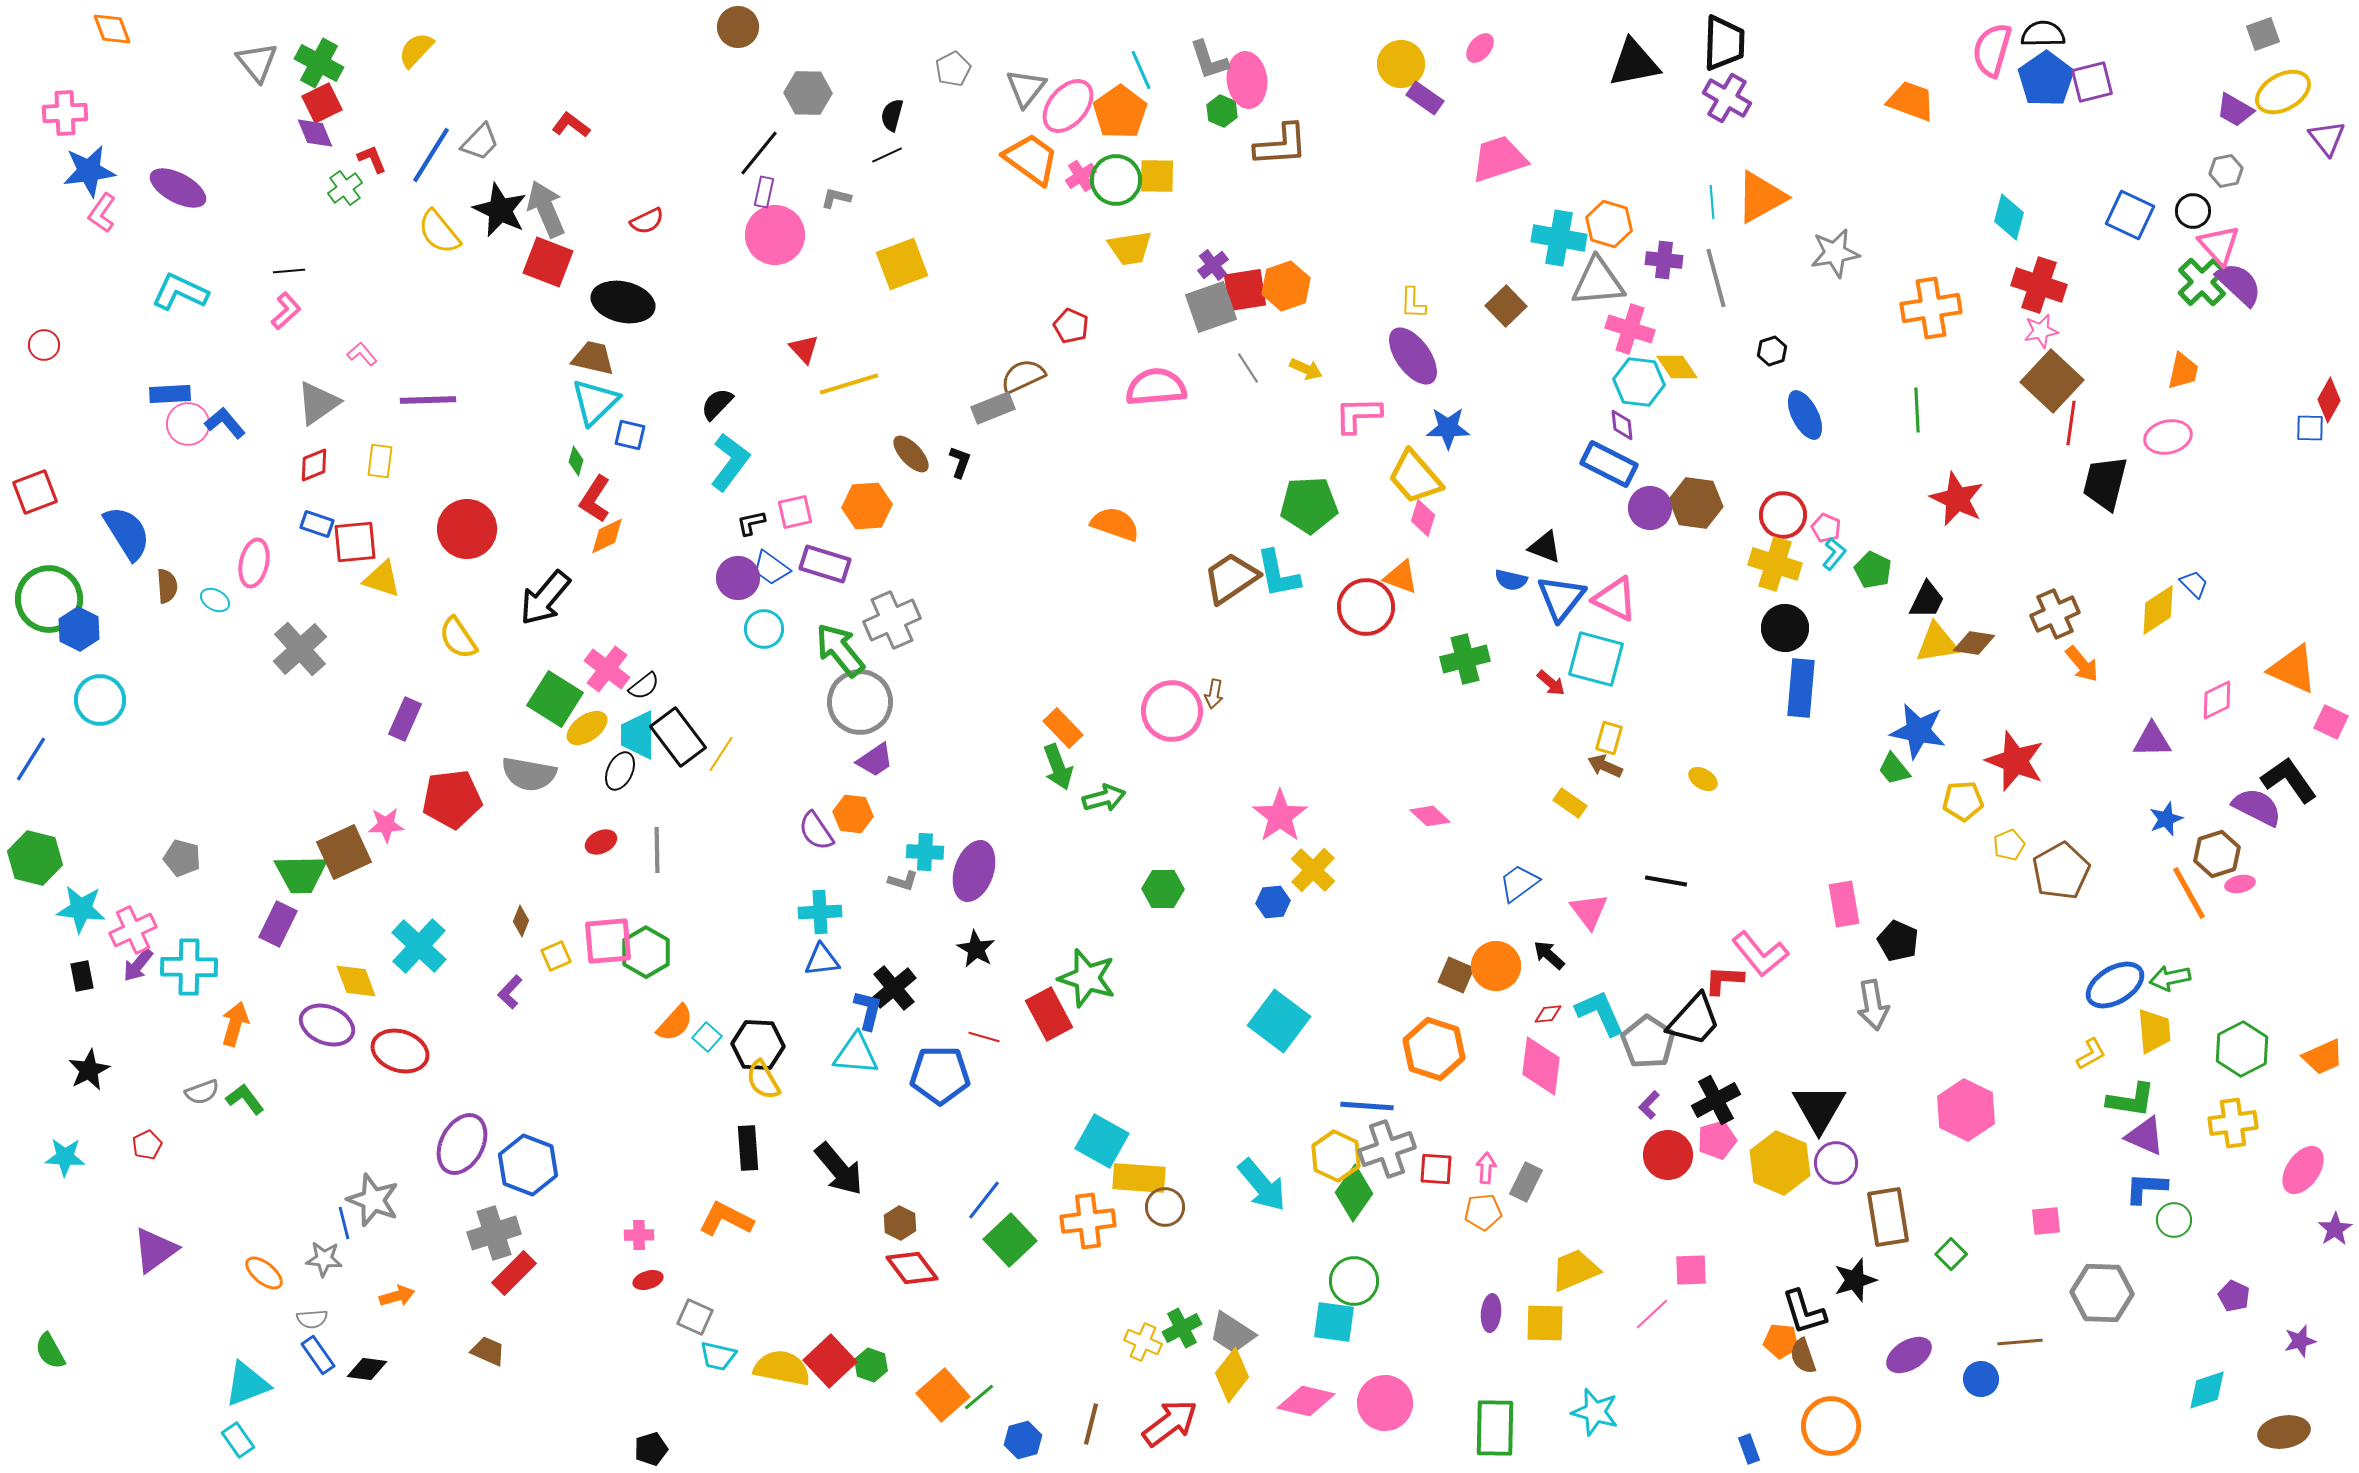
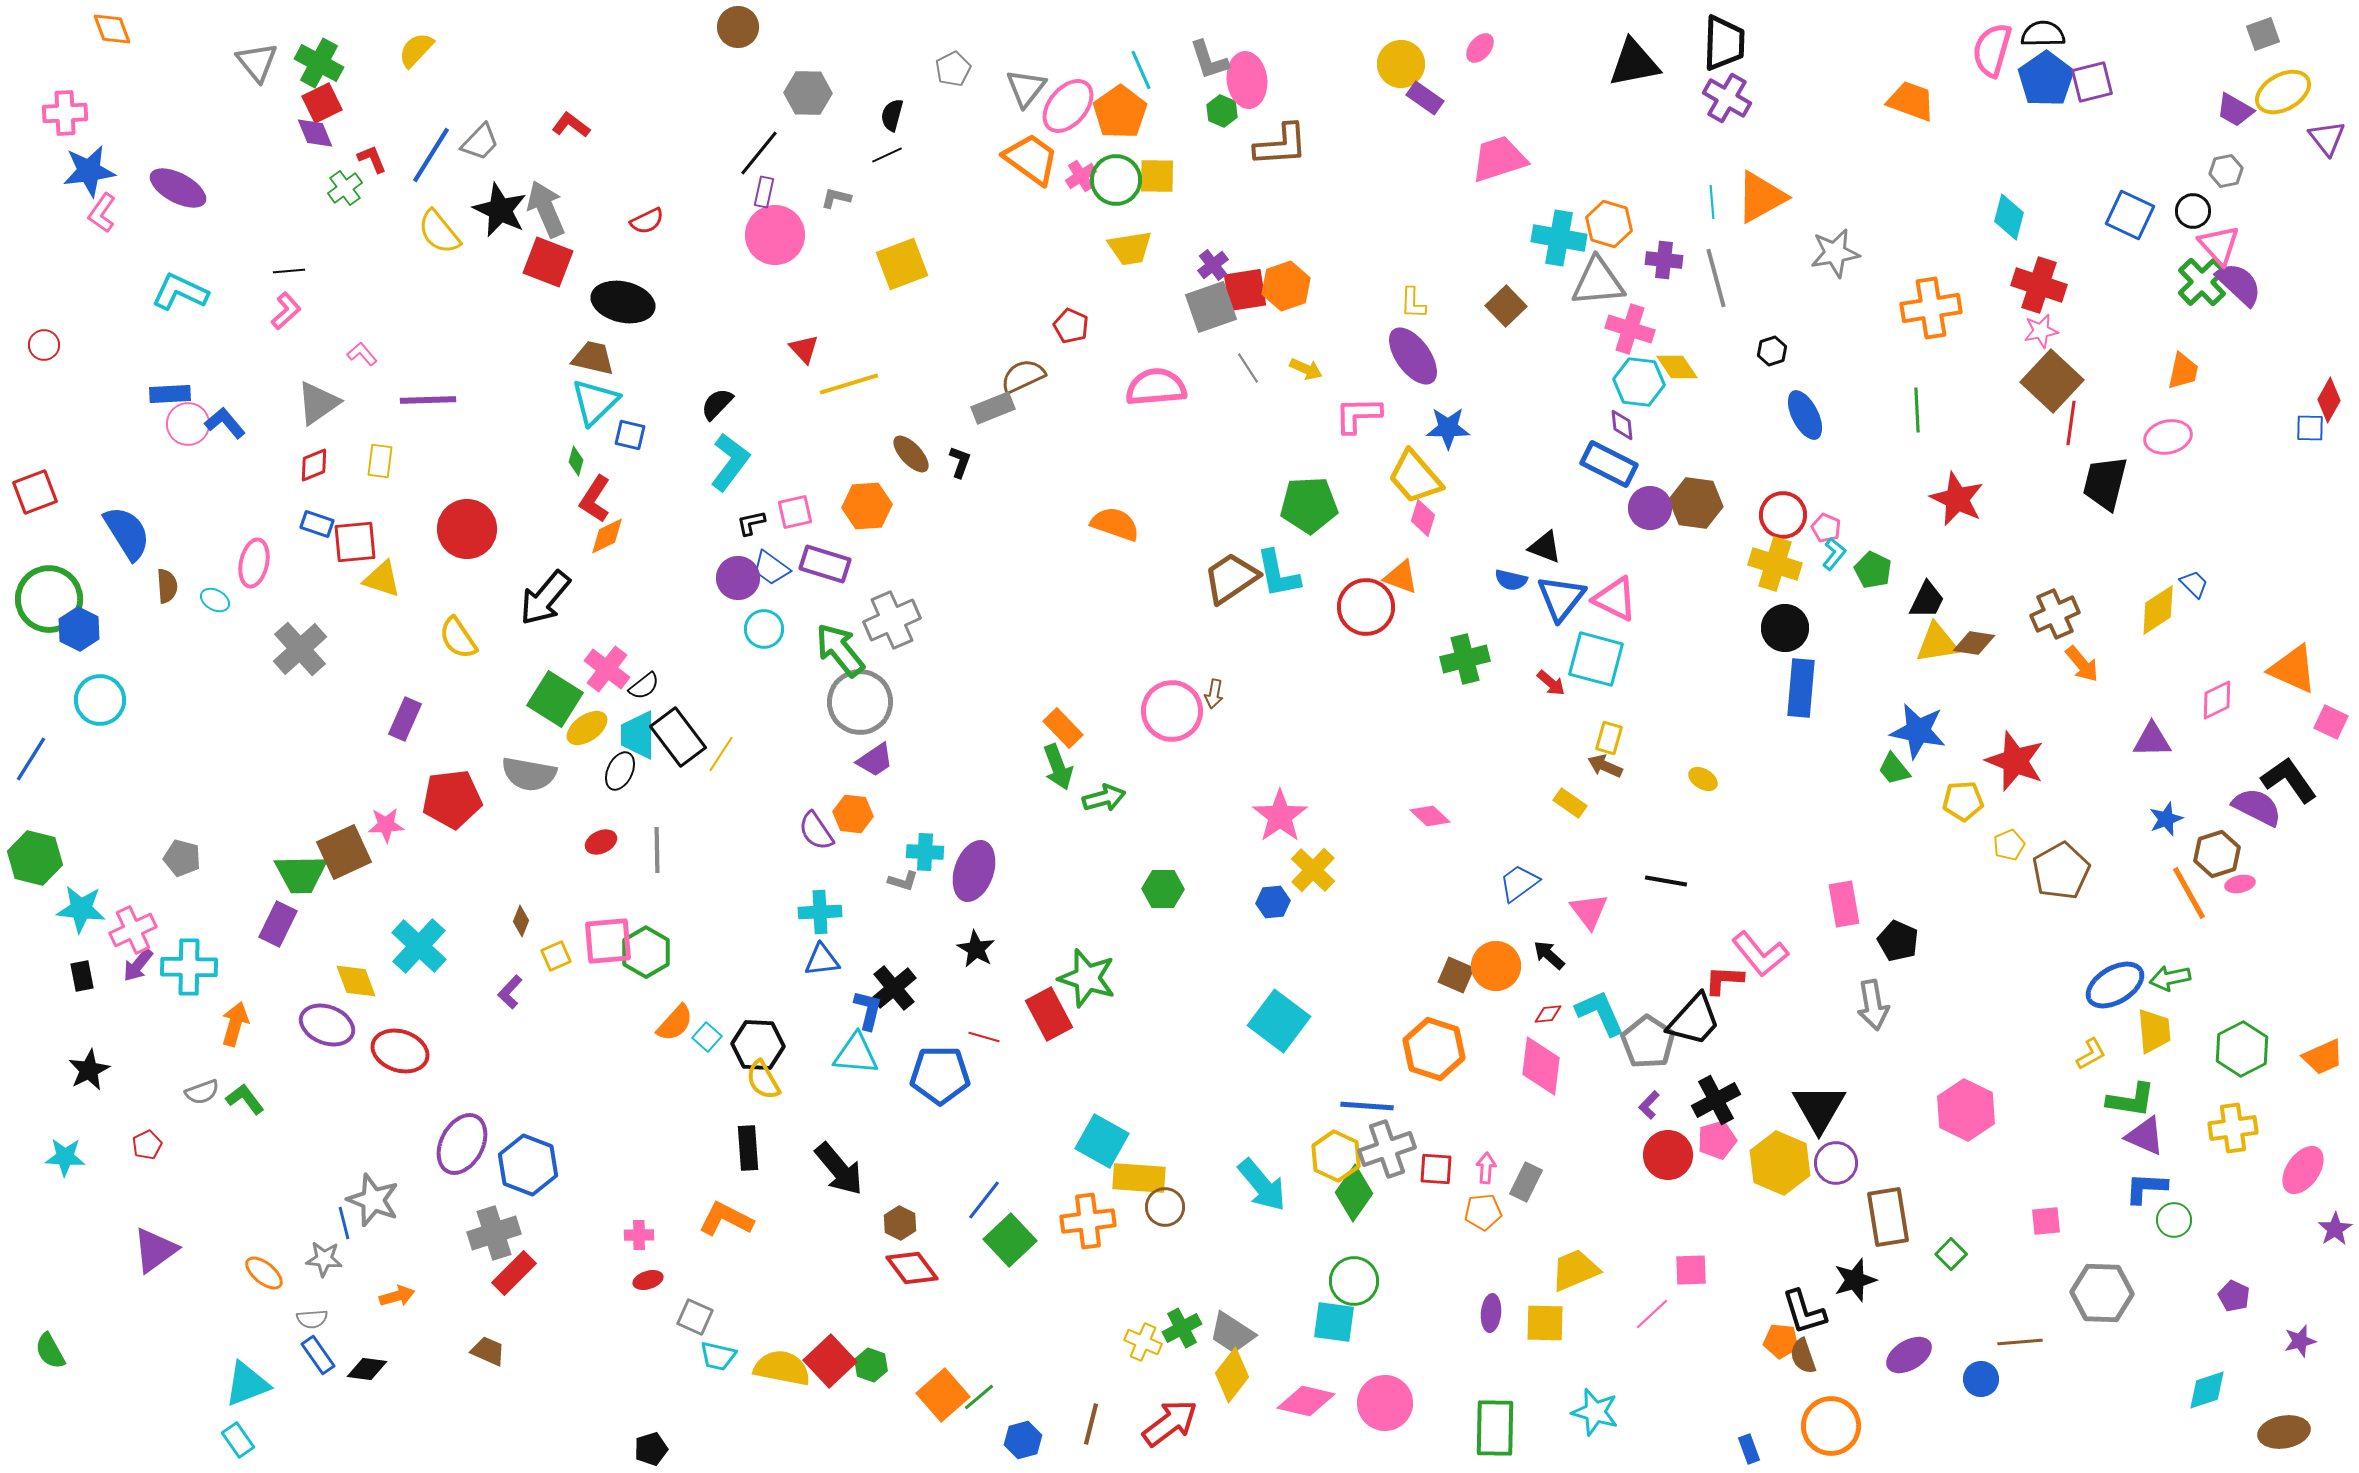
yellow cross at (2233, 1123): moved 5 px down
